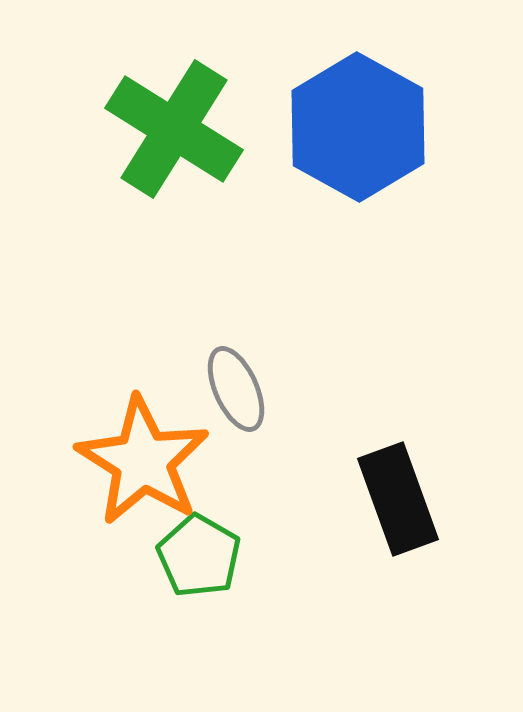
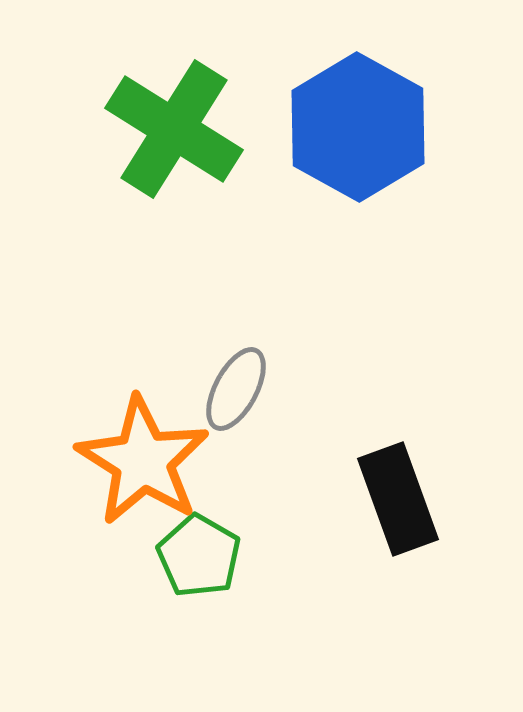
gray ellipse: rotated 52 degrees clockwise
